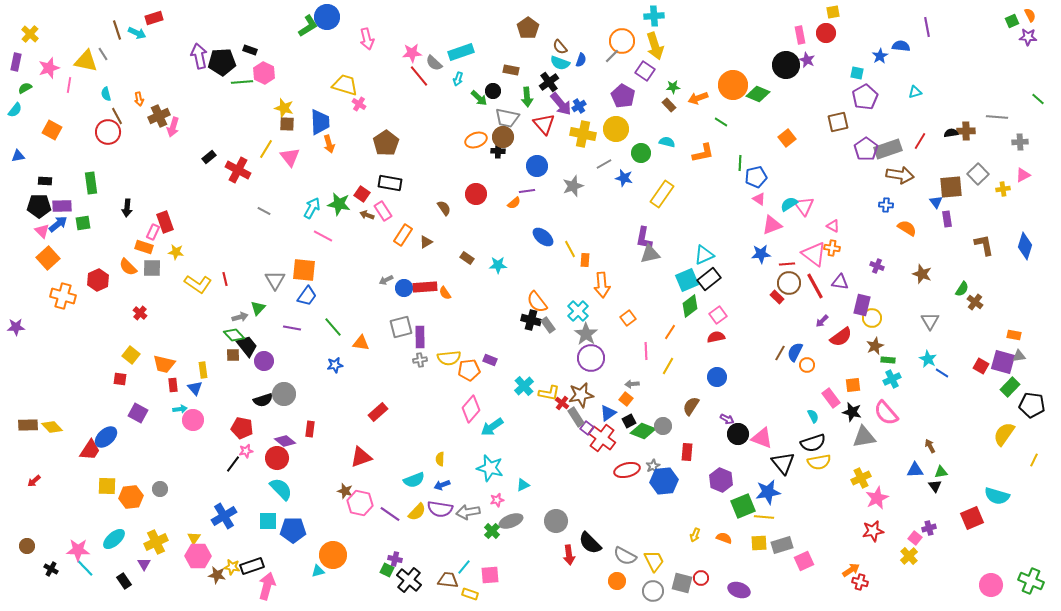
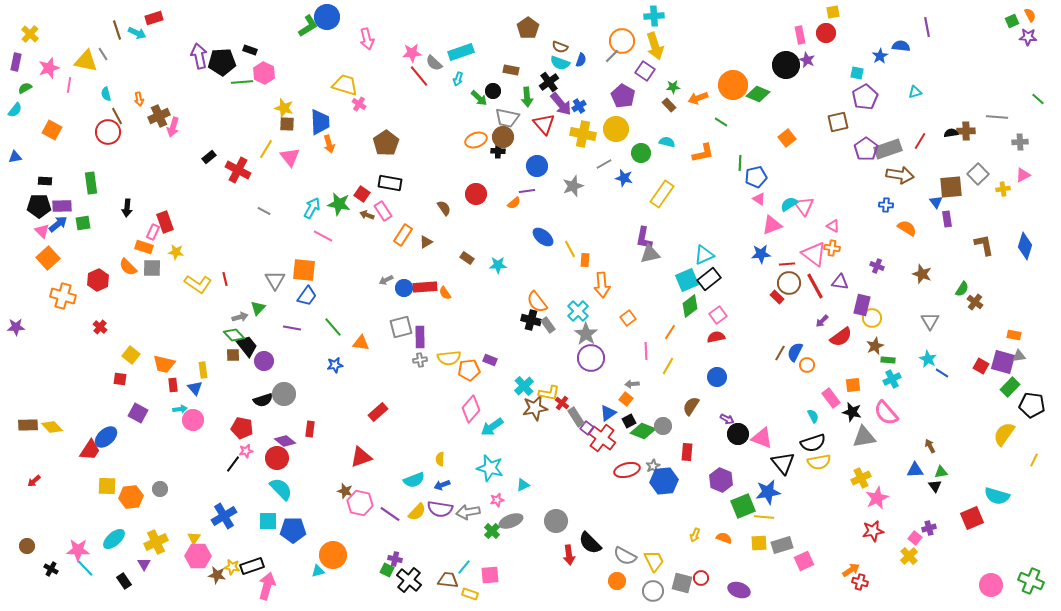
brown semicircle at (560, 47): rotated 28 degrees counterclockwise
blue triangle at (18, 156): moved 3 px left, 1 px down
red cross at (140, 313): moved 40 px left, 14 px down
brown star at (581, 395): moved 46 px left, 13 px down
